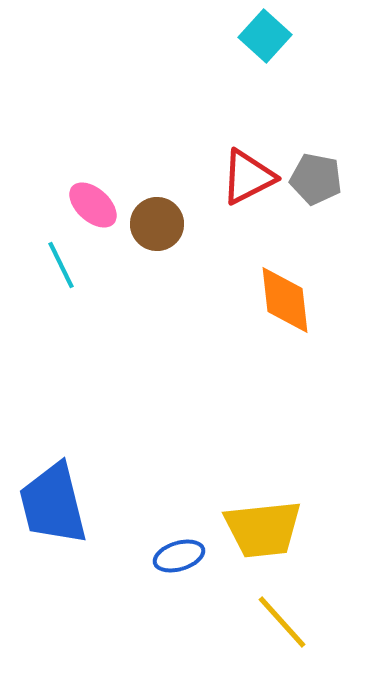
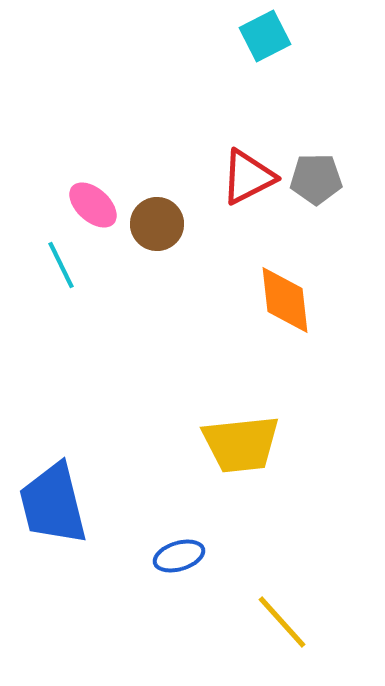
cyan square: rotated 21 degrees clockwise
gray pentagon: rotated 12 degrees counterclockwise
yellow trapezoid: moved 22 px left, 85 px up
